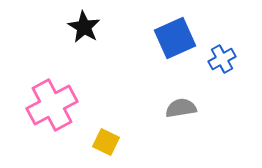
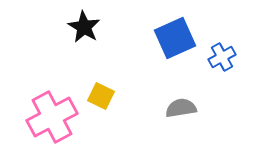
blue cross: moved 2 px up
pink cross: moved 12 px down
yellow square: moved 5 px left, 46 px up
